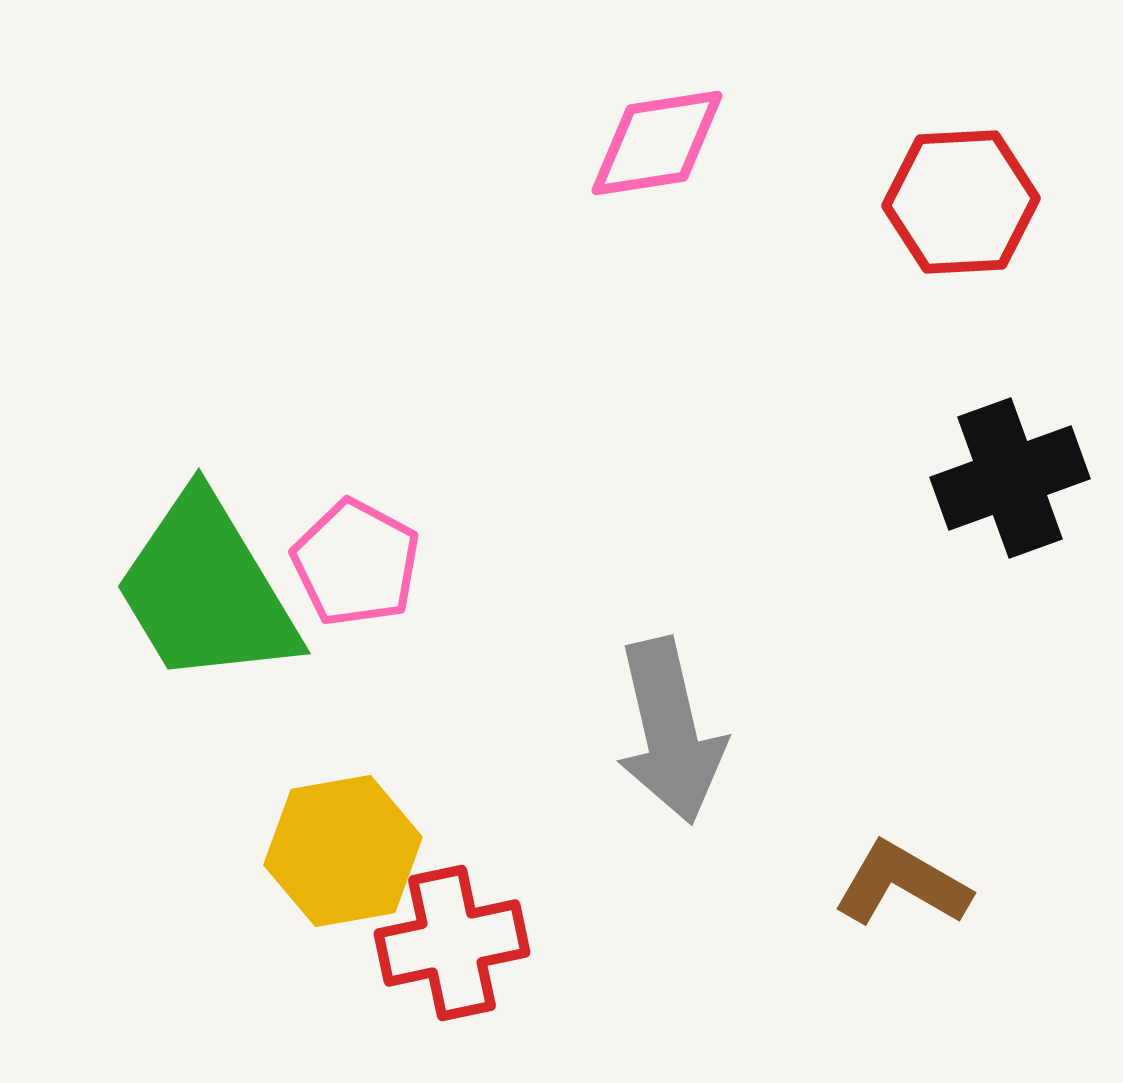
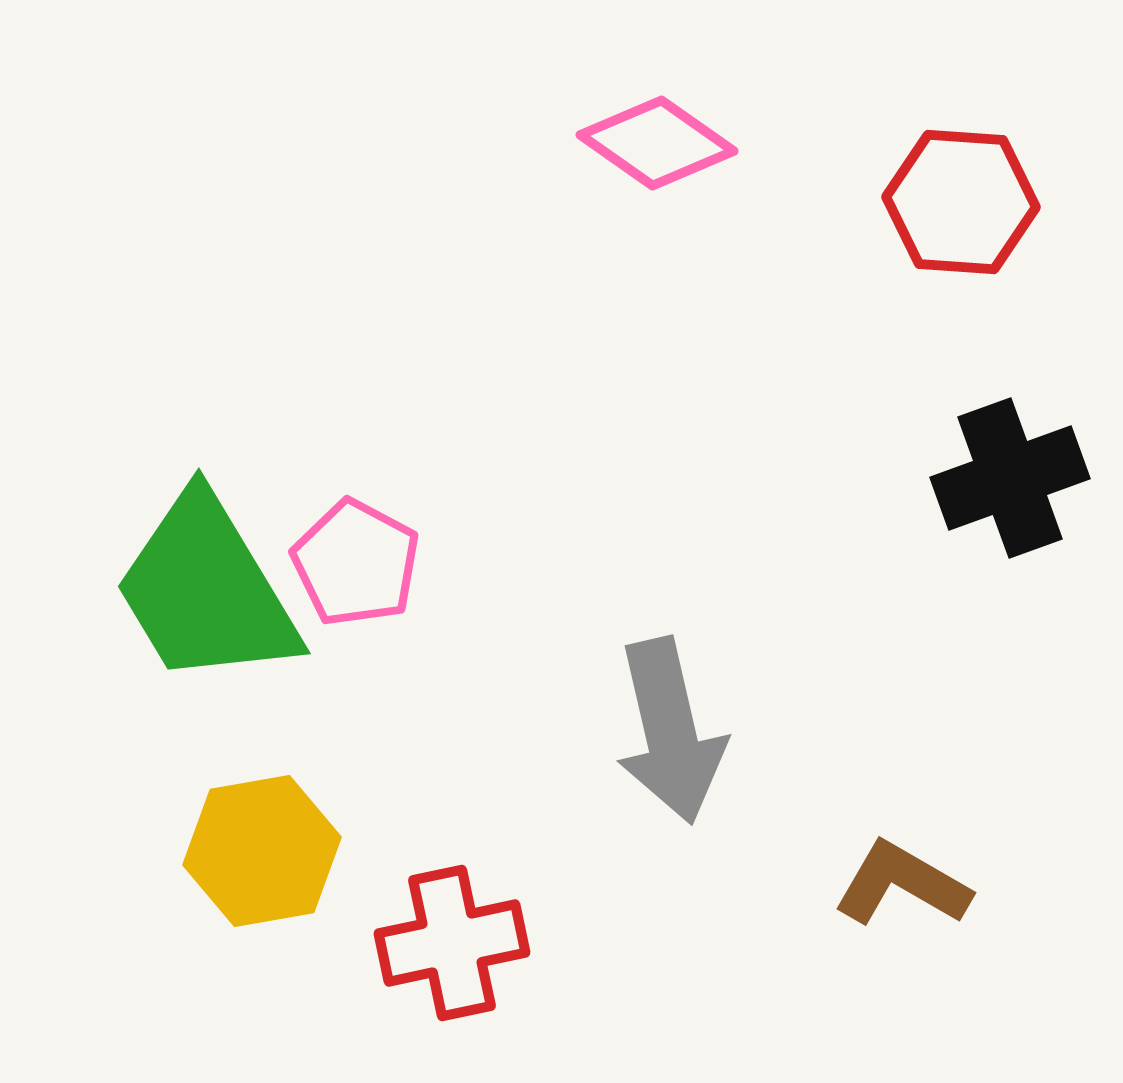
pink diamond: rotated 44 degrees clockwise
red hexagon: rotated 7 degrees clockwise
yellow hexagon: moved 81 px left
